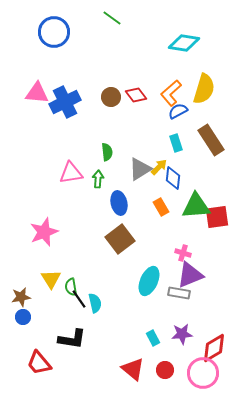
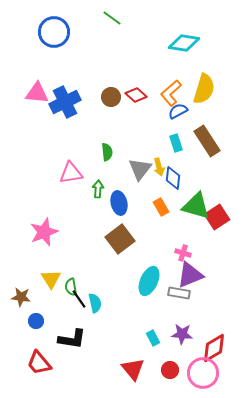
red diamond at (136, 95): rotated 10 degrees counterclockwise
brown rectangle at (211, 140): moved 4 px left, 1 px down
yellow arrow at (159, 167): rotated 120 degrees clockwise
gray triangle at (140, 169): rotated 20 degrees counterclockwise
green arrow at (98, 179): moved 10 px down
green triangle at (196, 206): rotated 20 degrees clockwise
red square at (217, 217): rotated 25 degrees counterclockwise
brown star at (21, 297): rotated 18 degrees clockwise
blue circle at (23, 317): moved 13 px right, 4 px down
purple star at (182, 334): rotated 10 degrees clockwise
red triangle at (133, 369): rotated 10 degrees clockwise
red circle at (165, 370): moved 5 px right
